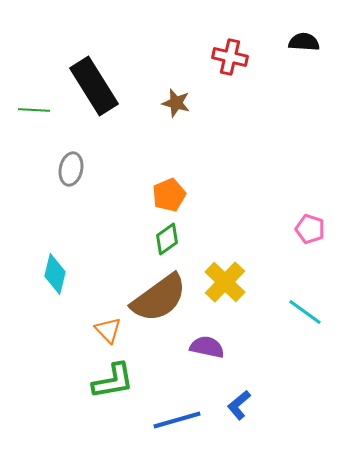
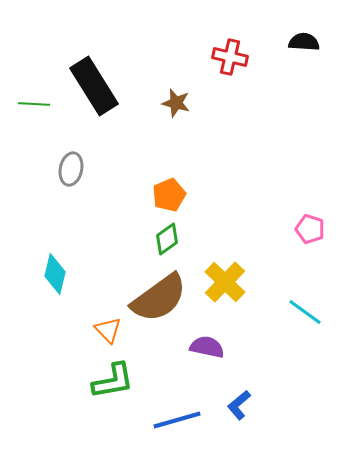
green line: moved 6 px up
